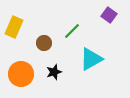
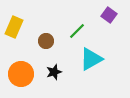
green line: moved 5 px right
brown circle: moved 2 px right, 2 px up
